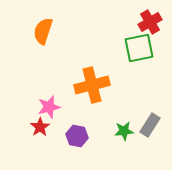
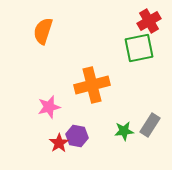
red cross: moved 1 px left, 1 px up
red star: moved 19 px right, 16 px down
